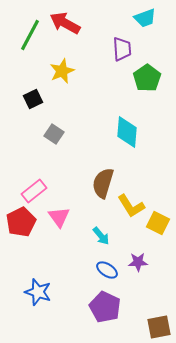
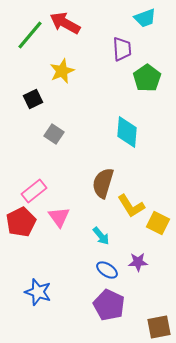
green line: rotated 12 degrees clockwise
purple pentagon: moved 4 px right, 2 px up
